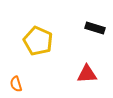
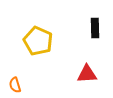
black rectangle: rotated 72 degrees clockwise
orange semicircle: moved 1 px left, 1 px down
